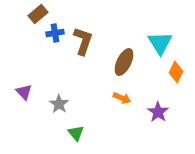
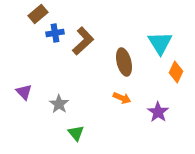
brown L-shape: rotated 28 degrees clockwise
brown ellipse: rotated 40 degrees counterclockwise
